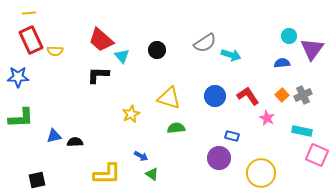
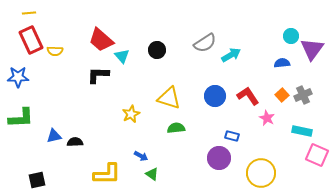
cyan circle: moved 2 px right
cyan arrow: rotated 48 degrees counterclockwise
